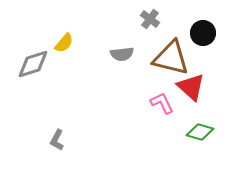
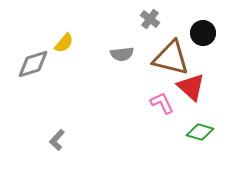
gray L-shape: rotated 15 degrees clockwise
